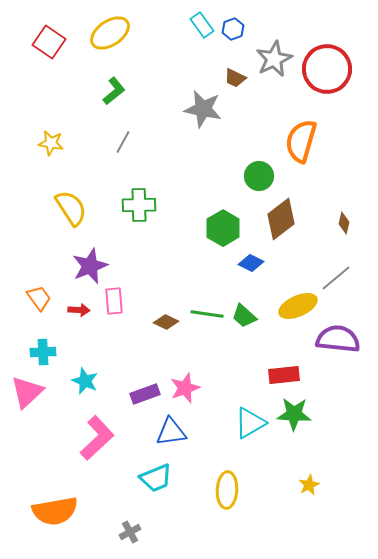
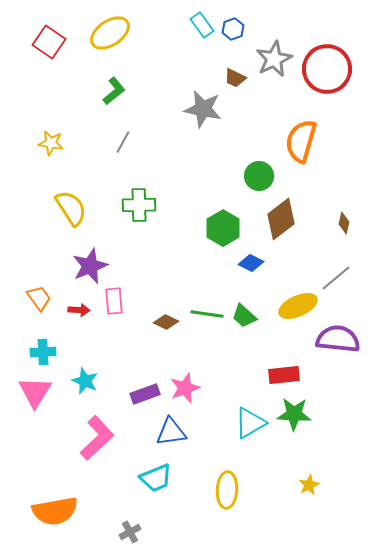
pink triangle at (27, 392): moved 8 px right; rotated 15 degrees counterclockwise
